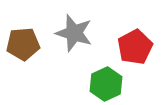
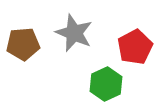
gray star: rotated 6 degrees clockwise
